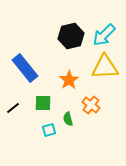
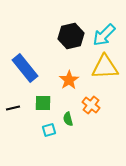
black line: rotated 24 degrees clockwise
